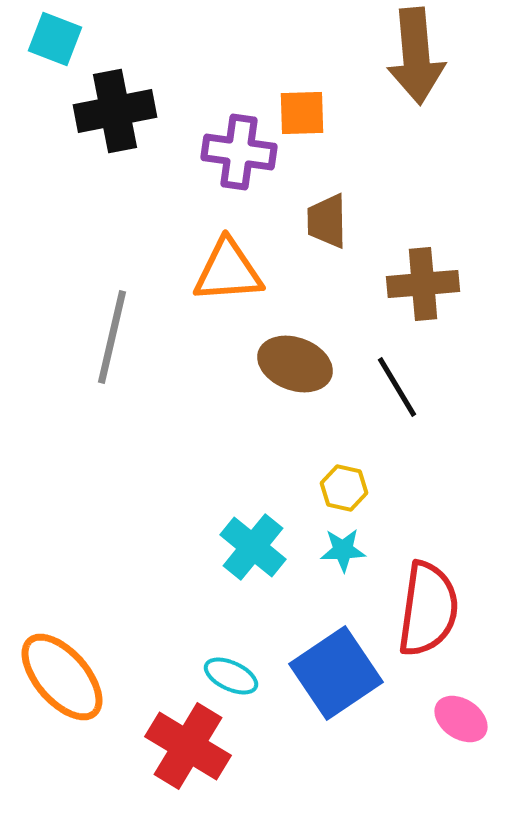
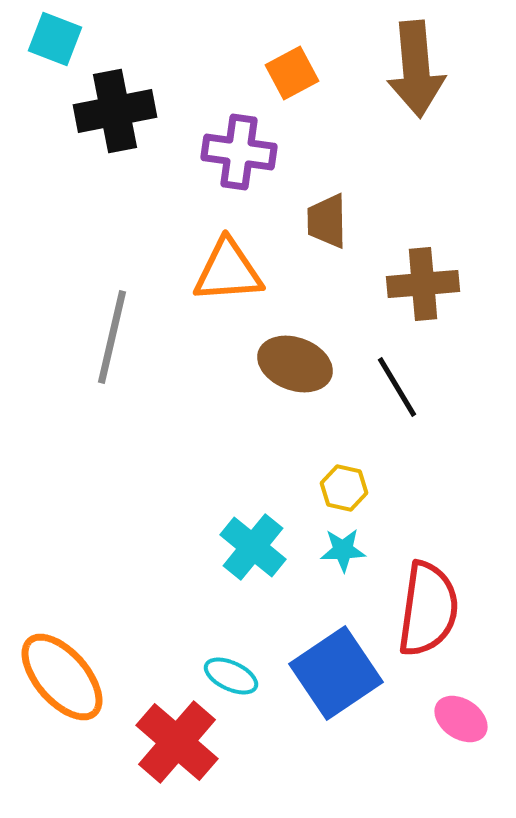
brown arrow: moved 13 px down
orange square: moved 10 px left, 40 px up; rotated 26 degrees counterclockwise
red cross: moved 11 px left, 4 px up; rotated 10 degrees clockwise
